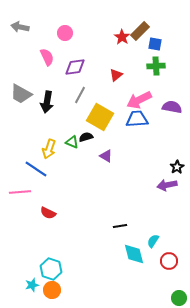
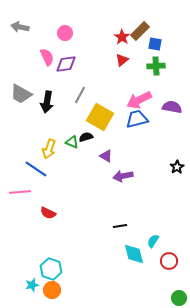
purple diamond: moved 9 px left, 3 px up
red triangle: moved 6 px right, 15 px up
blue trapezoid: rotated 10 degrees counterclockwise
purple arrow: moved 44 px left, 9 px up
